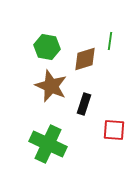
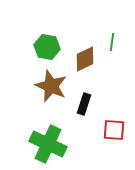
green line: moved 2 px right, 1 px down
brown diamond: rotated 8 degrees counterclockwise
